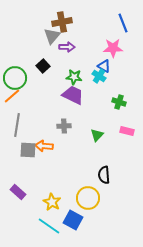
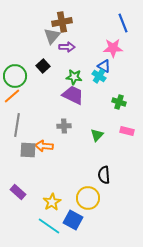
green circle: moved 2 px up
yellow star: rotated 12 degrees clockwise
